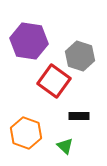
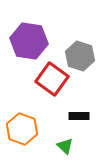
red square: moved 2 px left, 2 px up
orange hexagon: moved 4 px left, 4 px up
